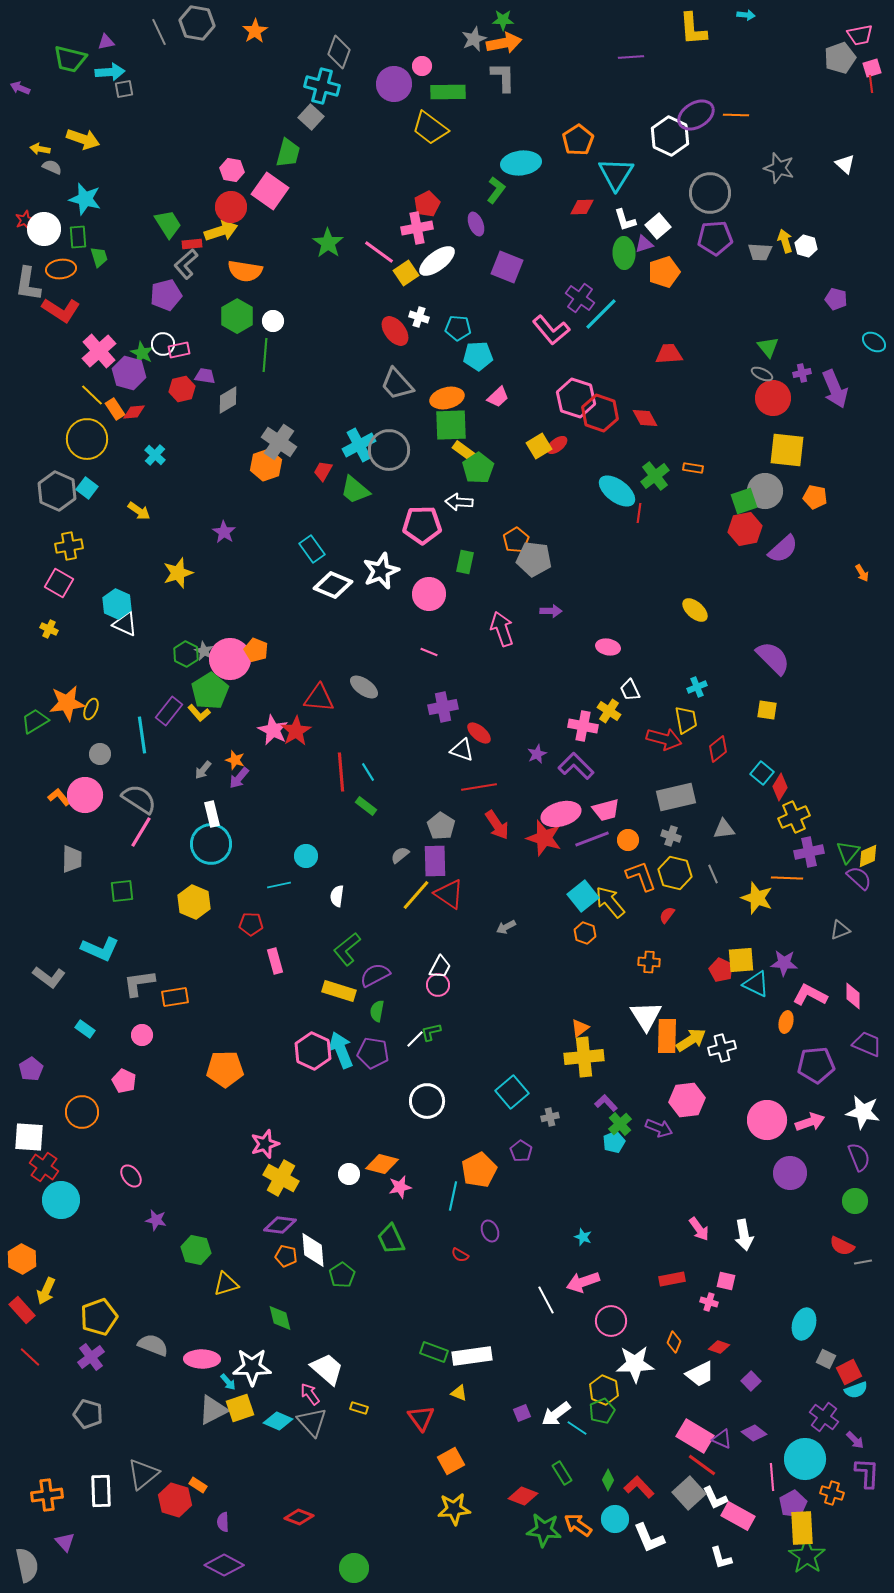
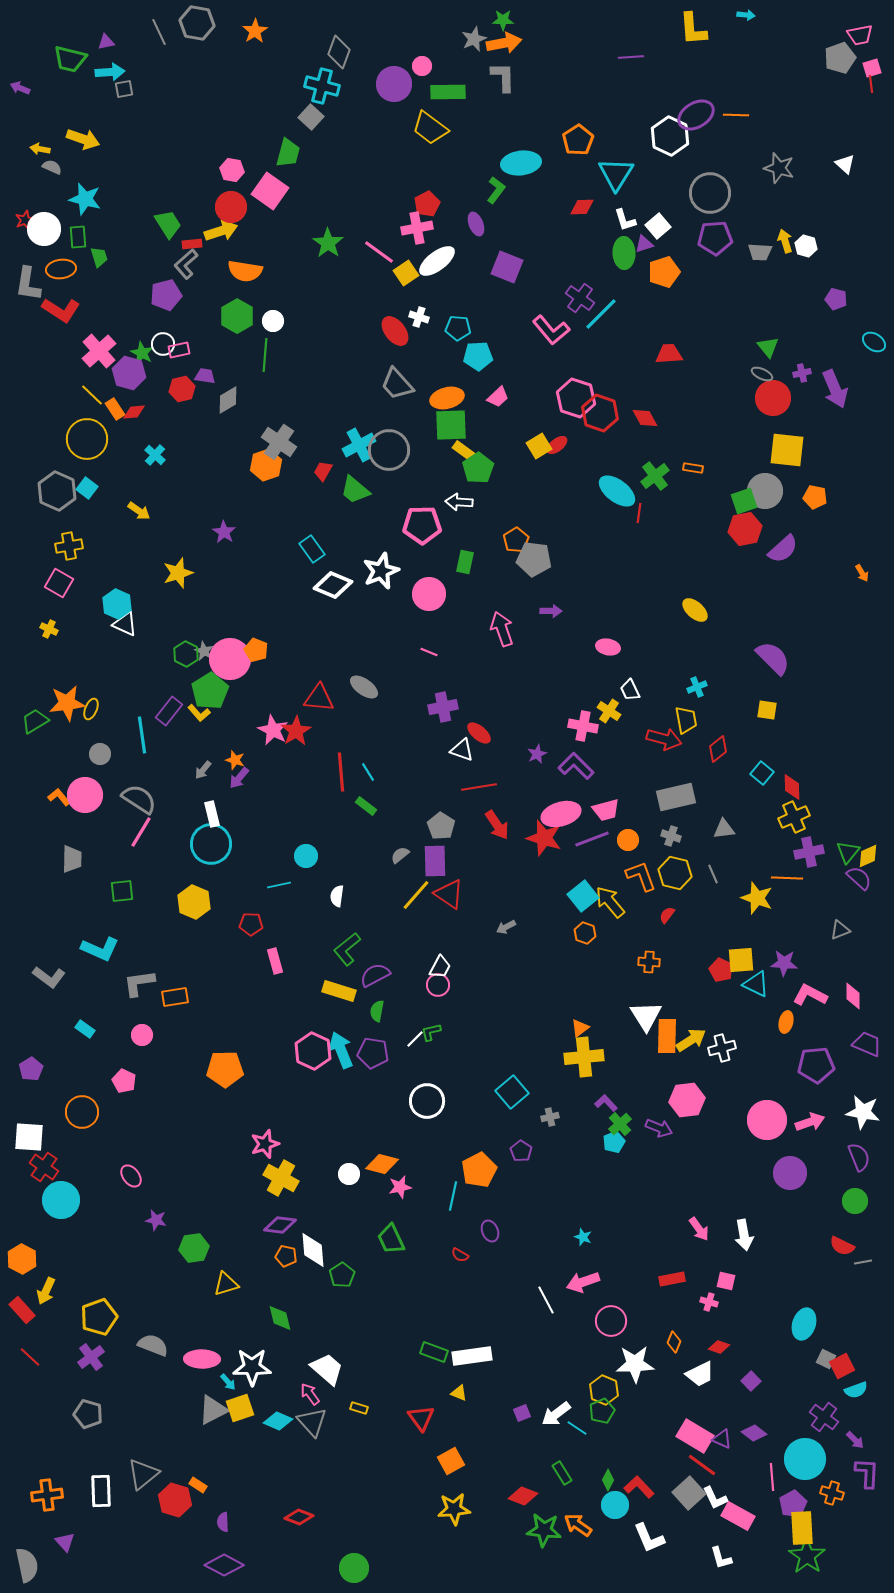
red diamond at (780, 787): moved 12 px right; rotated 32 degrees counterclockwise
green hexagon at (196, 1250): moved 2 px left, 2 px up; rotated 20 degrees counterclockwise
red square at (849, 1372): moved 7 px left, 6 px up
cyan circle at (615, 1519): moved 14 px up
